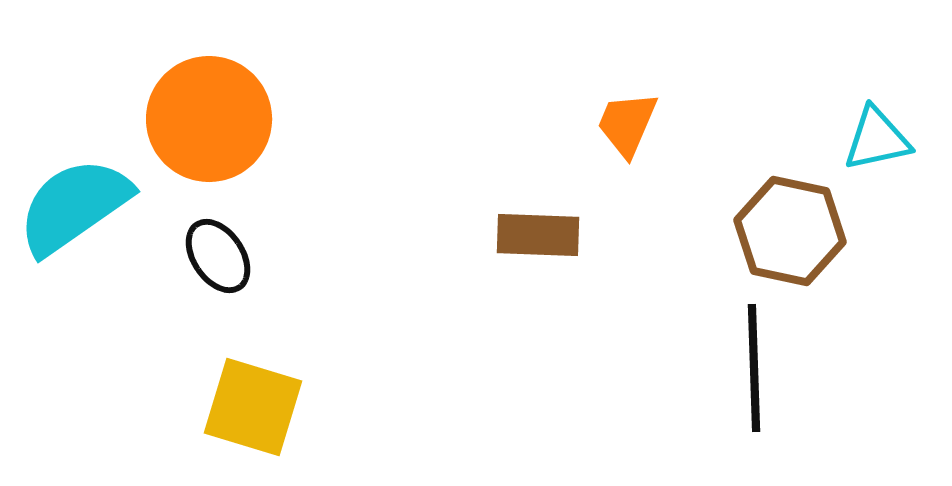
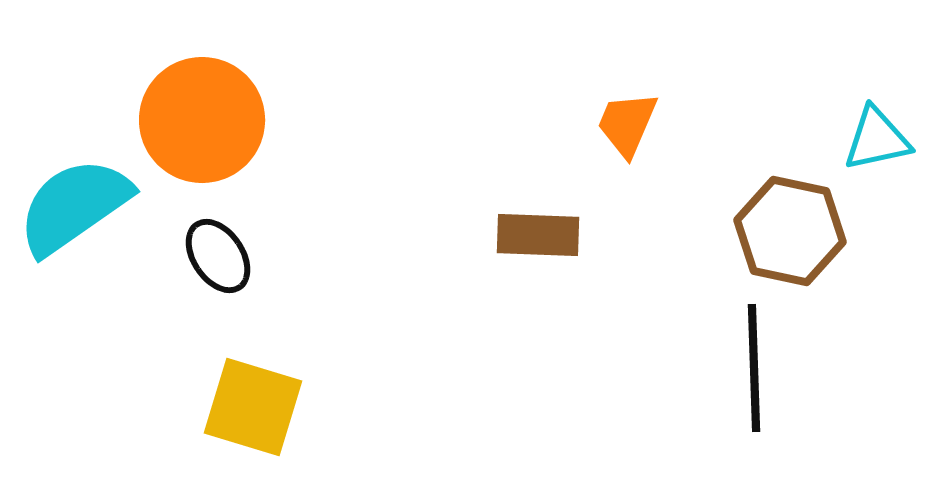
orange circle: moved 7 px left, 1 px down
